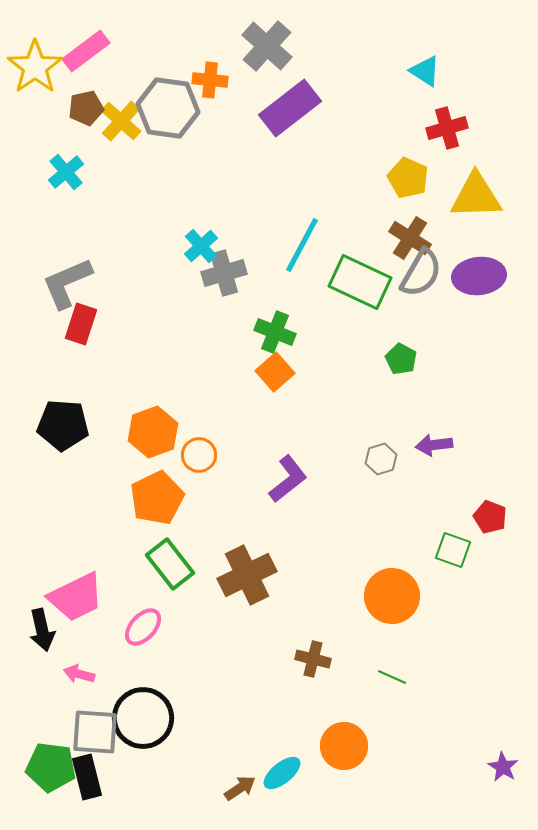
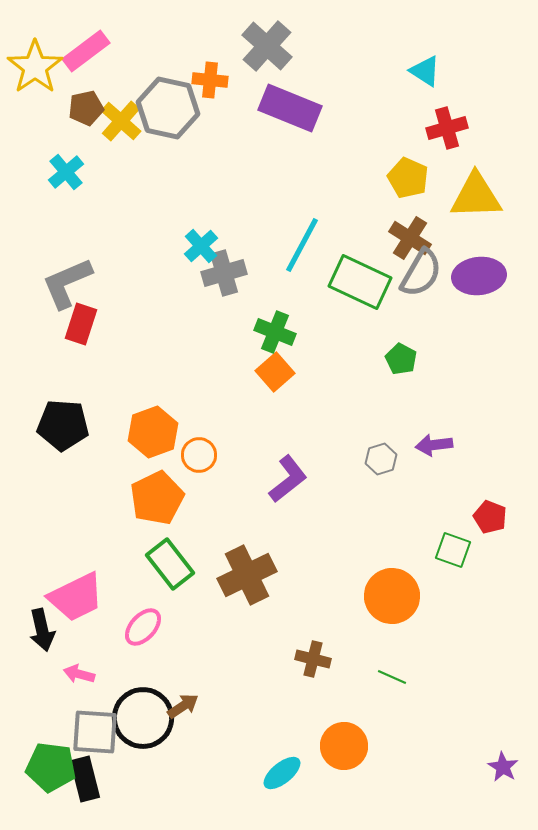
gray hexagon at (168, 108): rotated 4 degrees clockwise
purple rectangle at (290, 108): rotated 60 degrees clockwise
black rectangle at (87, 777): moved 2 px left, 2 px down
brown arrow at (240, 788): moved 57 px left, 82 px up
